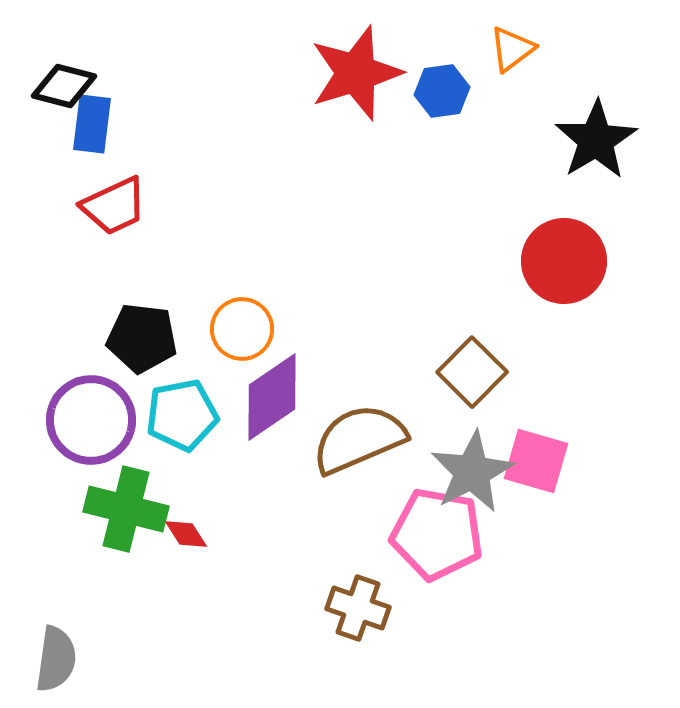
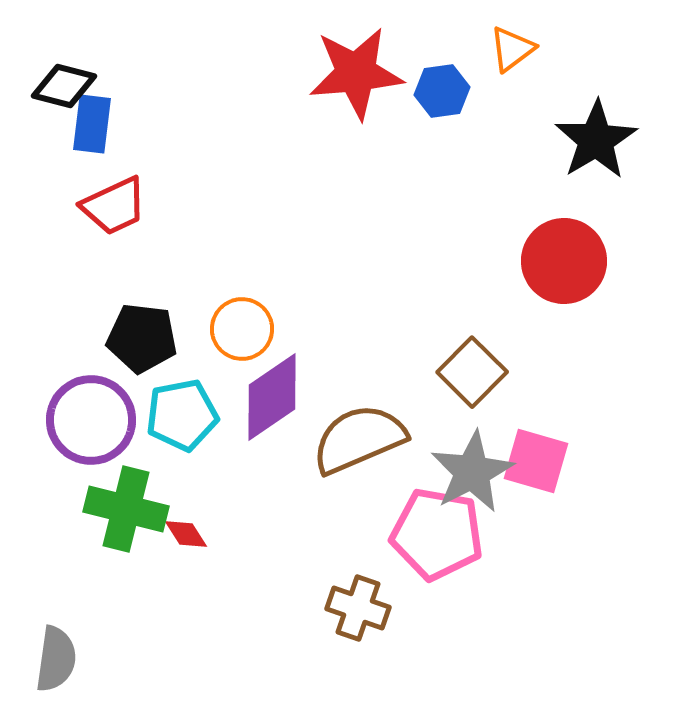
red star: rotated 12 degrees clockwise
